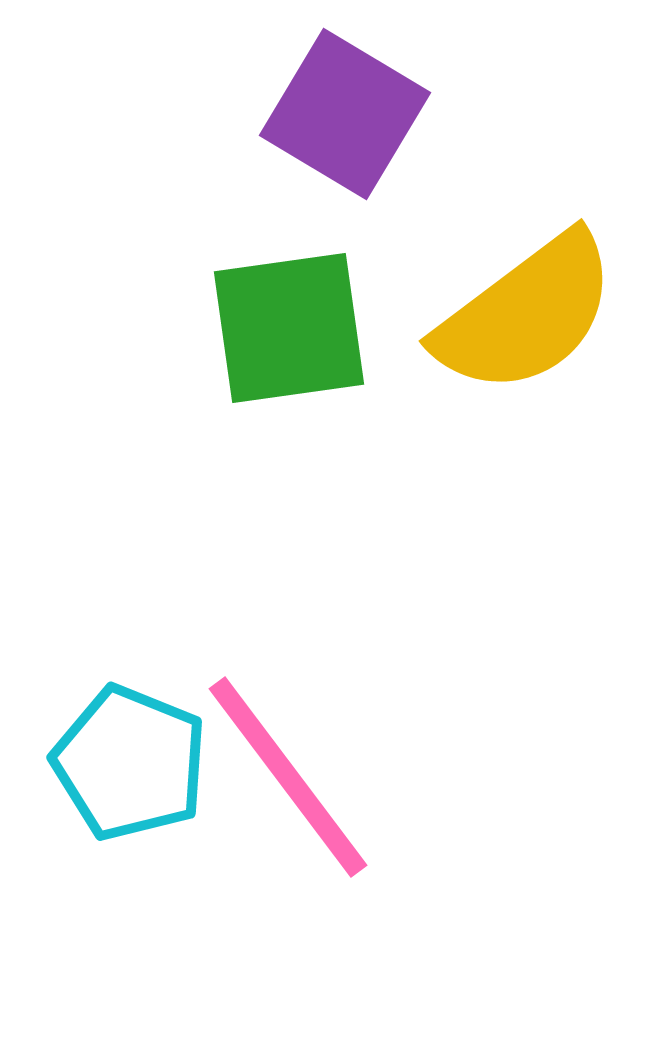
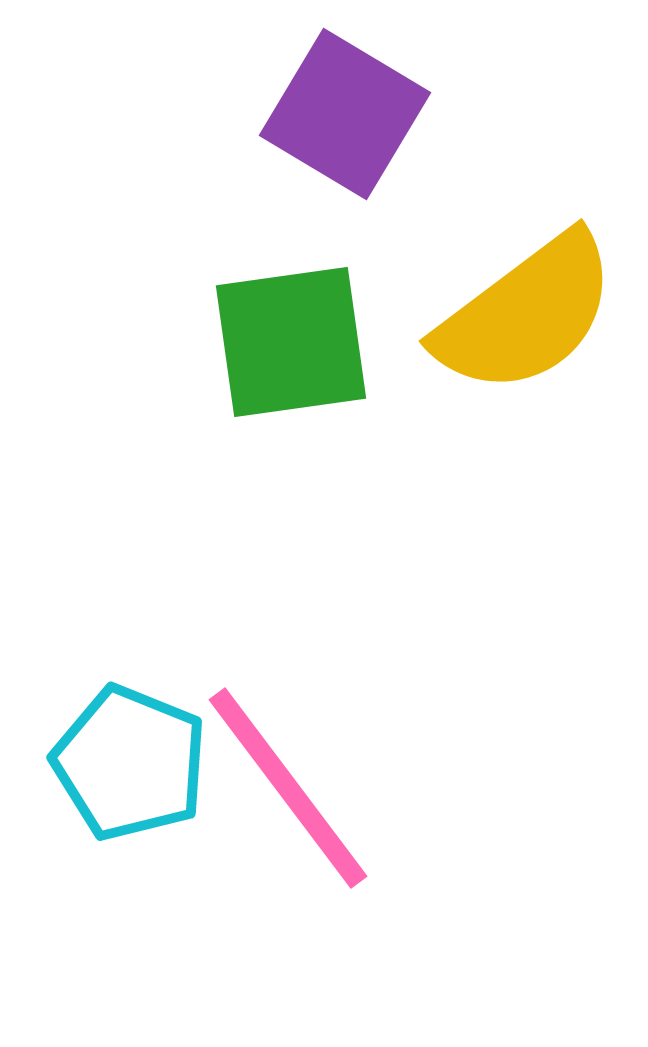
green square: moved 2 px right, 14 px down
pink line: moved 11 px down
